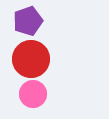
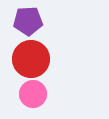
purple pentagon: rotated 16 degrees clockwise
